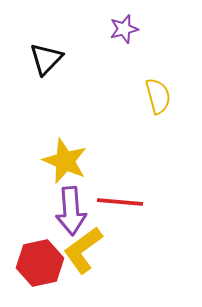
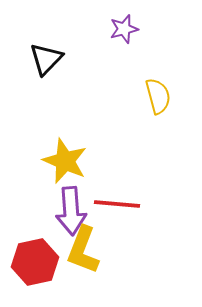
red line: moved 3 px left, 2 px down
yellow L-shape: rotated 33 degrees counterclockwise
red hexagon: moved 5 px left, 1 px up
